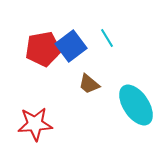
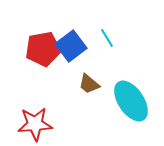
cyan ellipse: moved 5 px left, 4 px up
